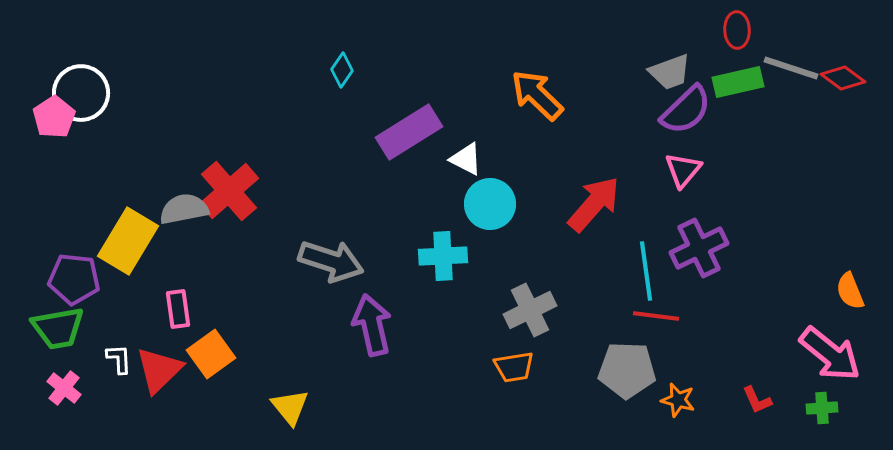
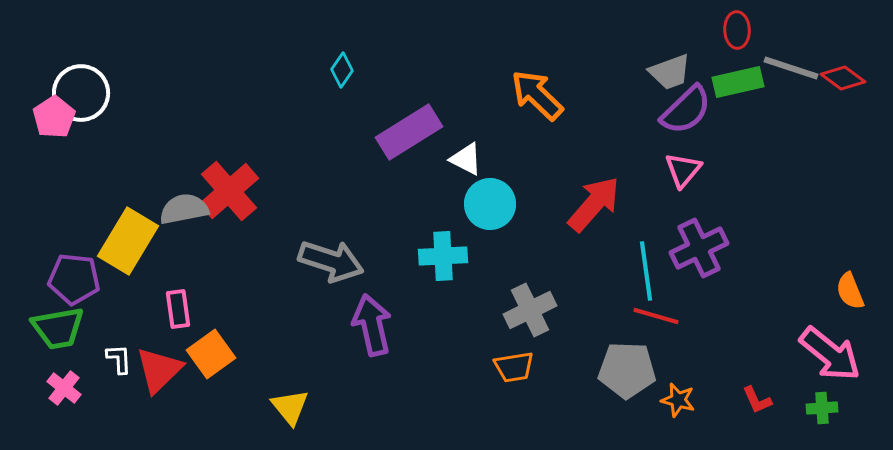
red line: rotated 9 degrees clockwise
